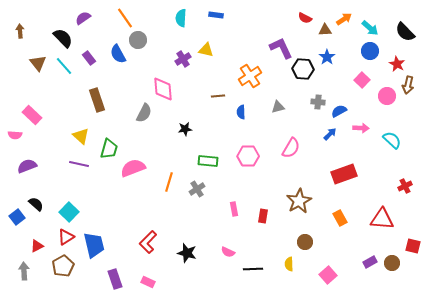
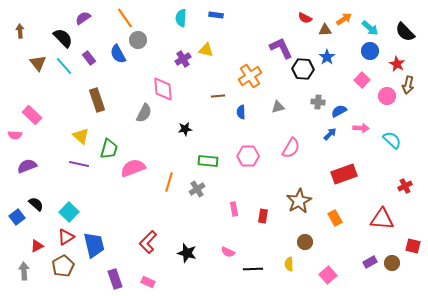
orange rectangle at (340, 218): moved 5 px left
